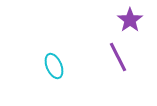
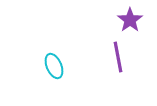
purple line: rotated 16 degrees clockwise
